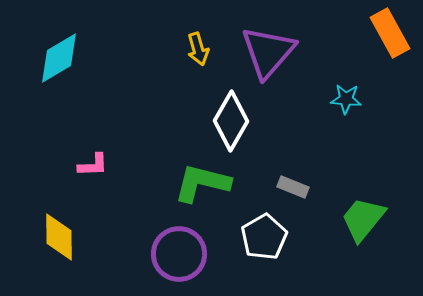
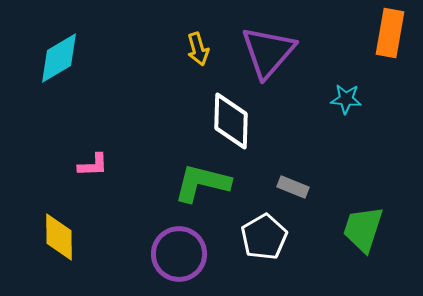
orange rectangle: rotated 39 degrees clockwise
white diamond: rotated 28 degrees counterclockwise
green trapezoid: moved 10 px down; rotated 21 degrees counterclockwise
